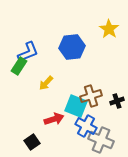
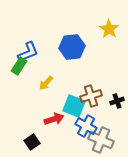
cyan square: moved 2 px left
